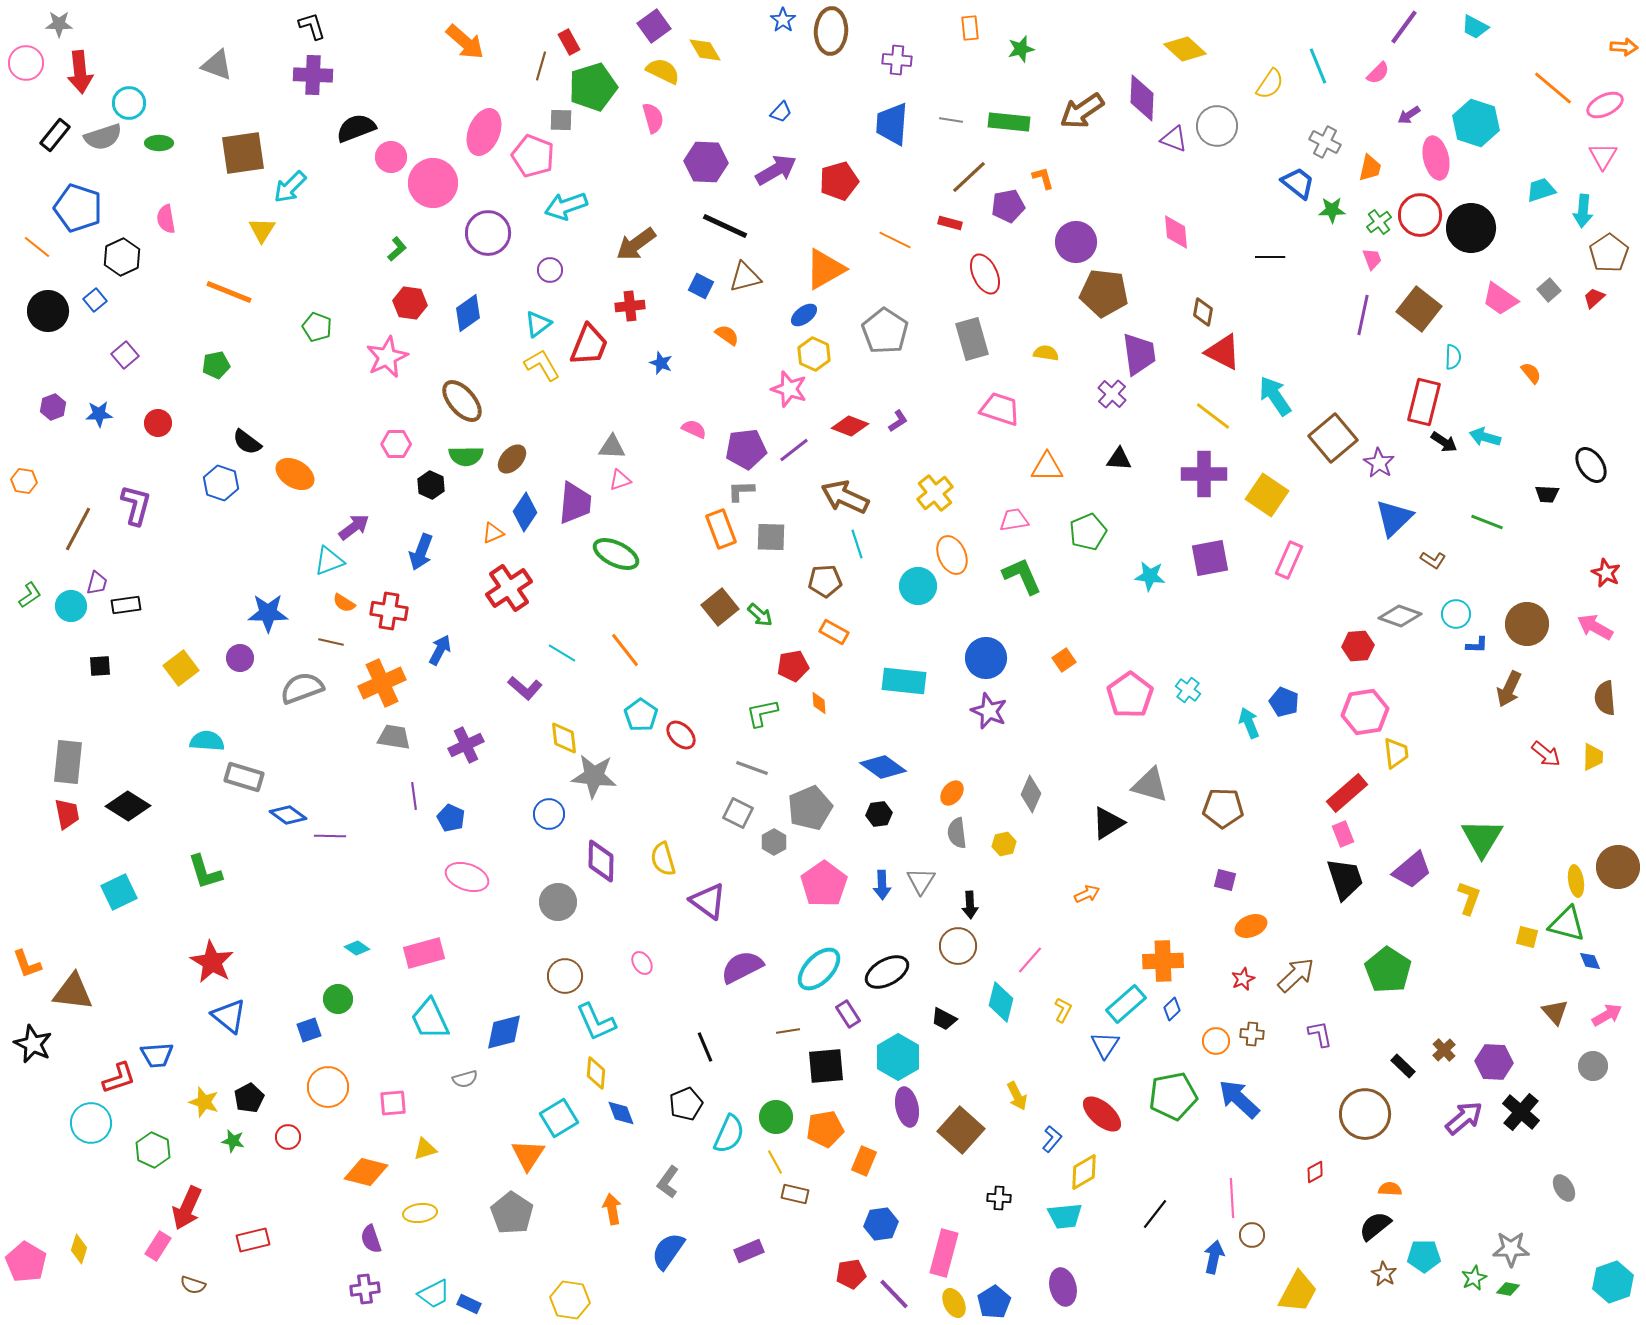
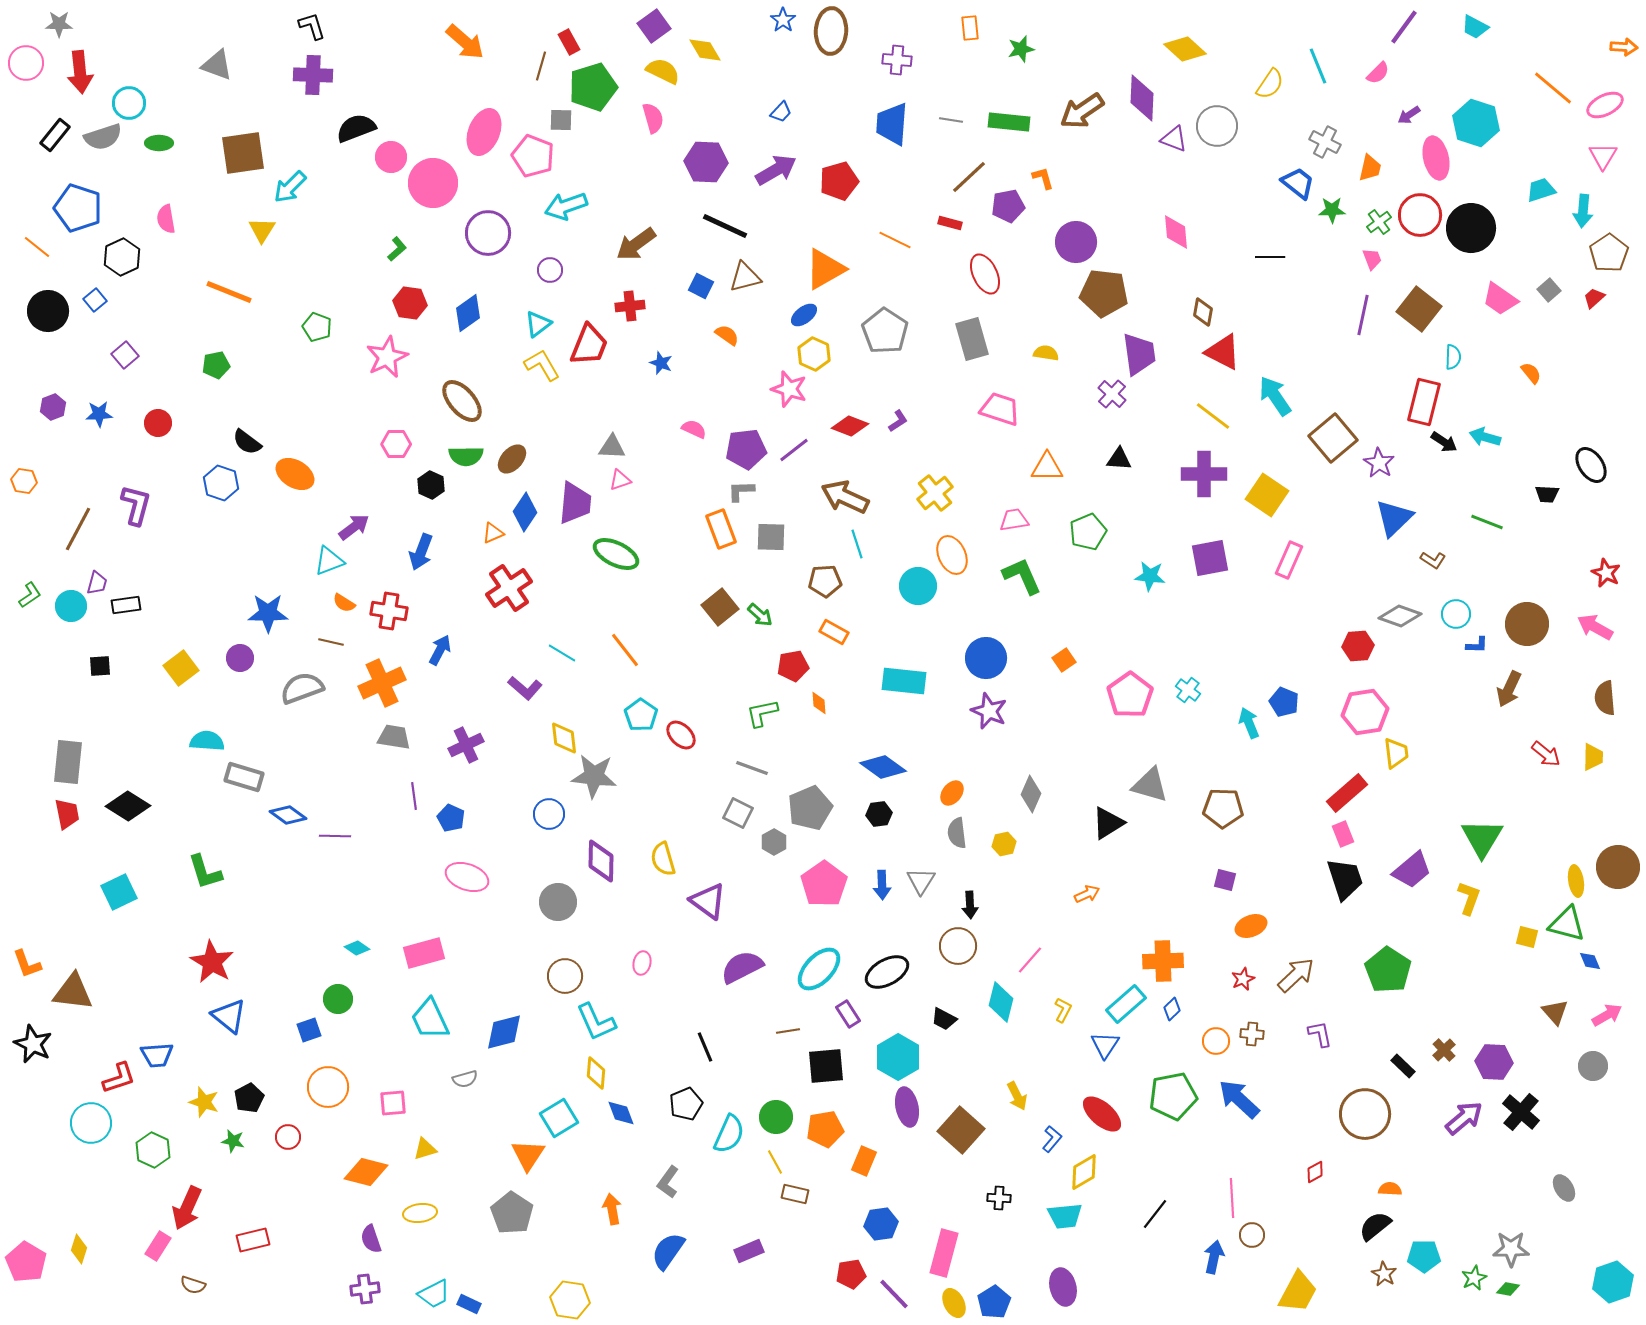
purple line at (330, 836): moved 5 px right
pink ellipse at (642, 963): rotated 45 degrees clockwise
